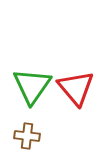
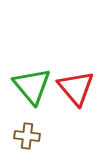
green triangle: rotated 15 degrees counterclockwise
